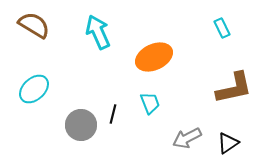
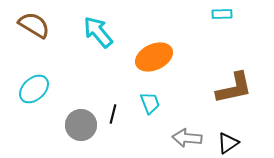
cyan rectangle: moved 14 px up; rotated 66 degrees counterclockwise
cyan arrow: rotated 16 degrees counterclockwise
gray arrow: rotated 32 degrees clockwise
